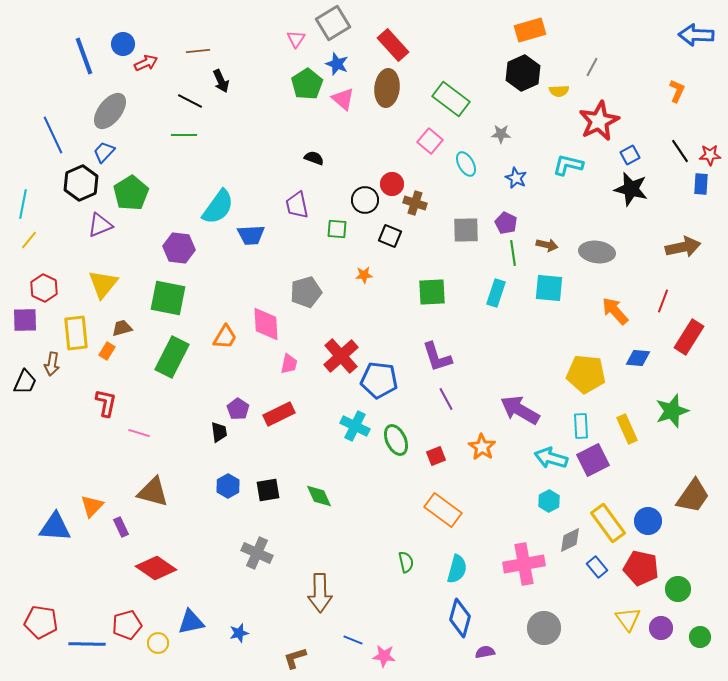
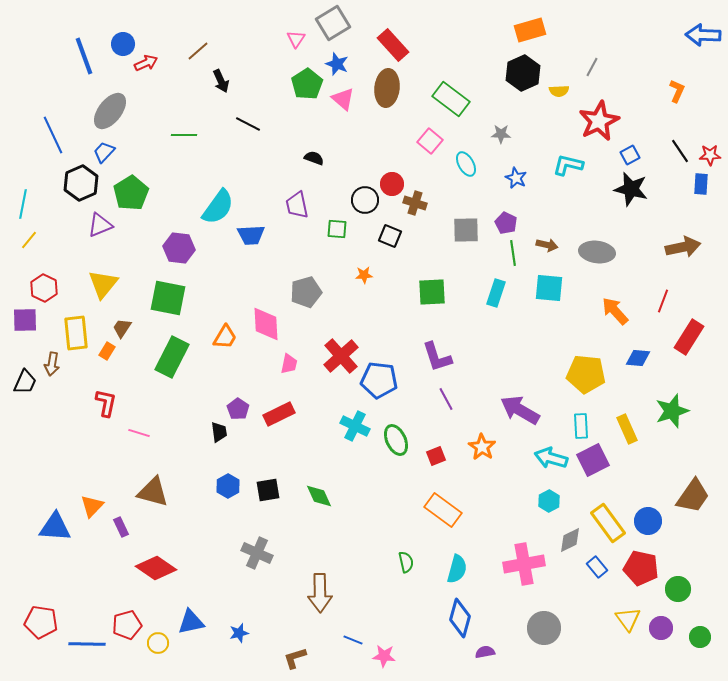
blue arrow at (696, 35): moved 7 px right
brown line at (198, 51): rotated 35 degrees counterclockwise
black line at (190, 101): moved 58 px right, 23 px down
brown trapezoid at (122, 328): rotated 40 degrees counterclockwise
